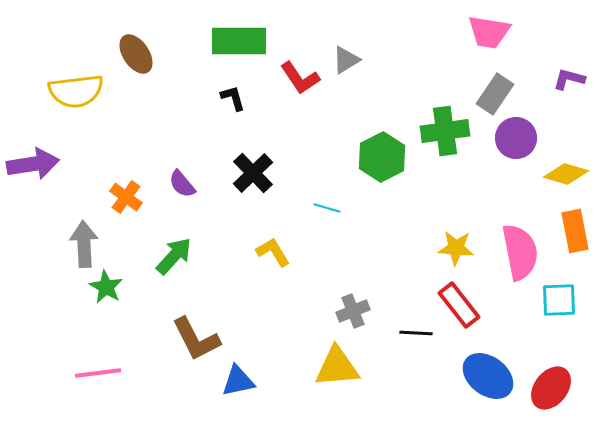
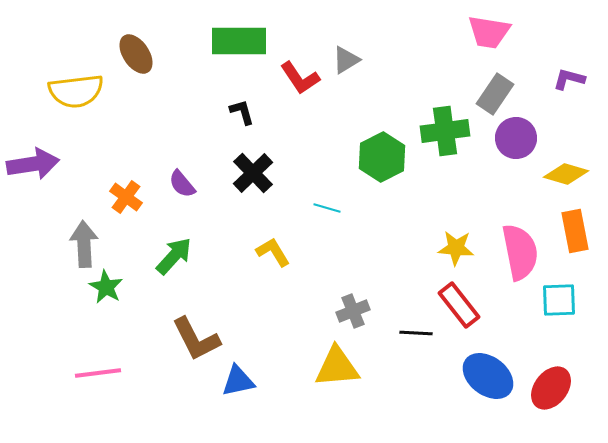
black L-shape: moved 9 px right, 14 px down
